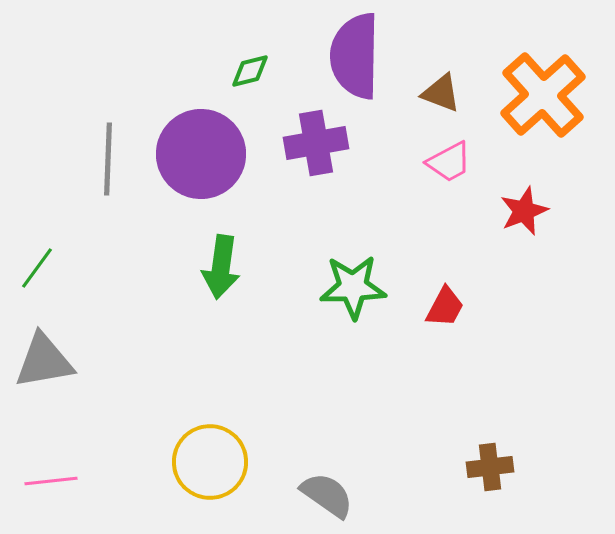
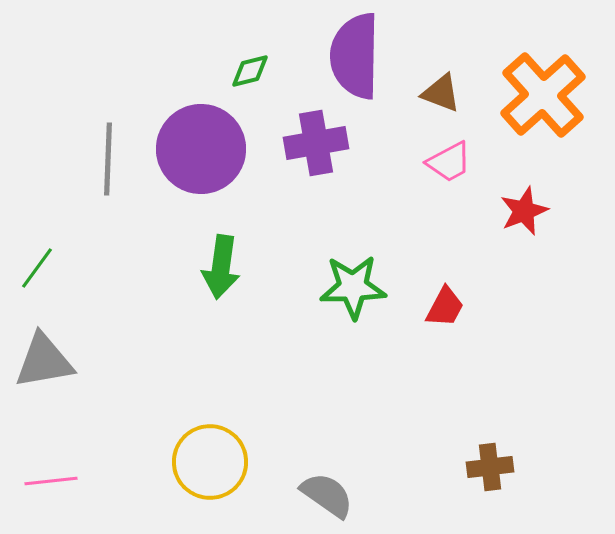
purple circle: moved 5 px up
